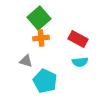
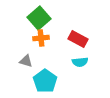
cyan pentagon: rotated 10 degrees clockwise
